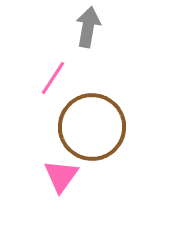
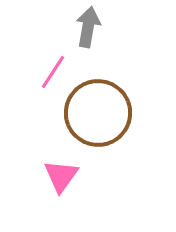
pink line: moved 6 px up
brown circle: moved 6 px right, 14 px up
